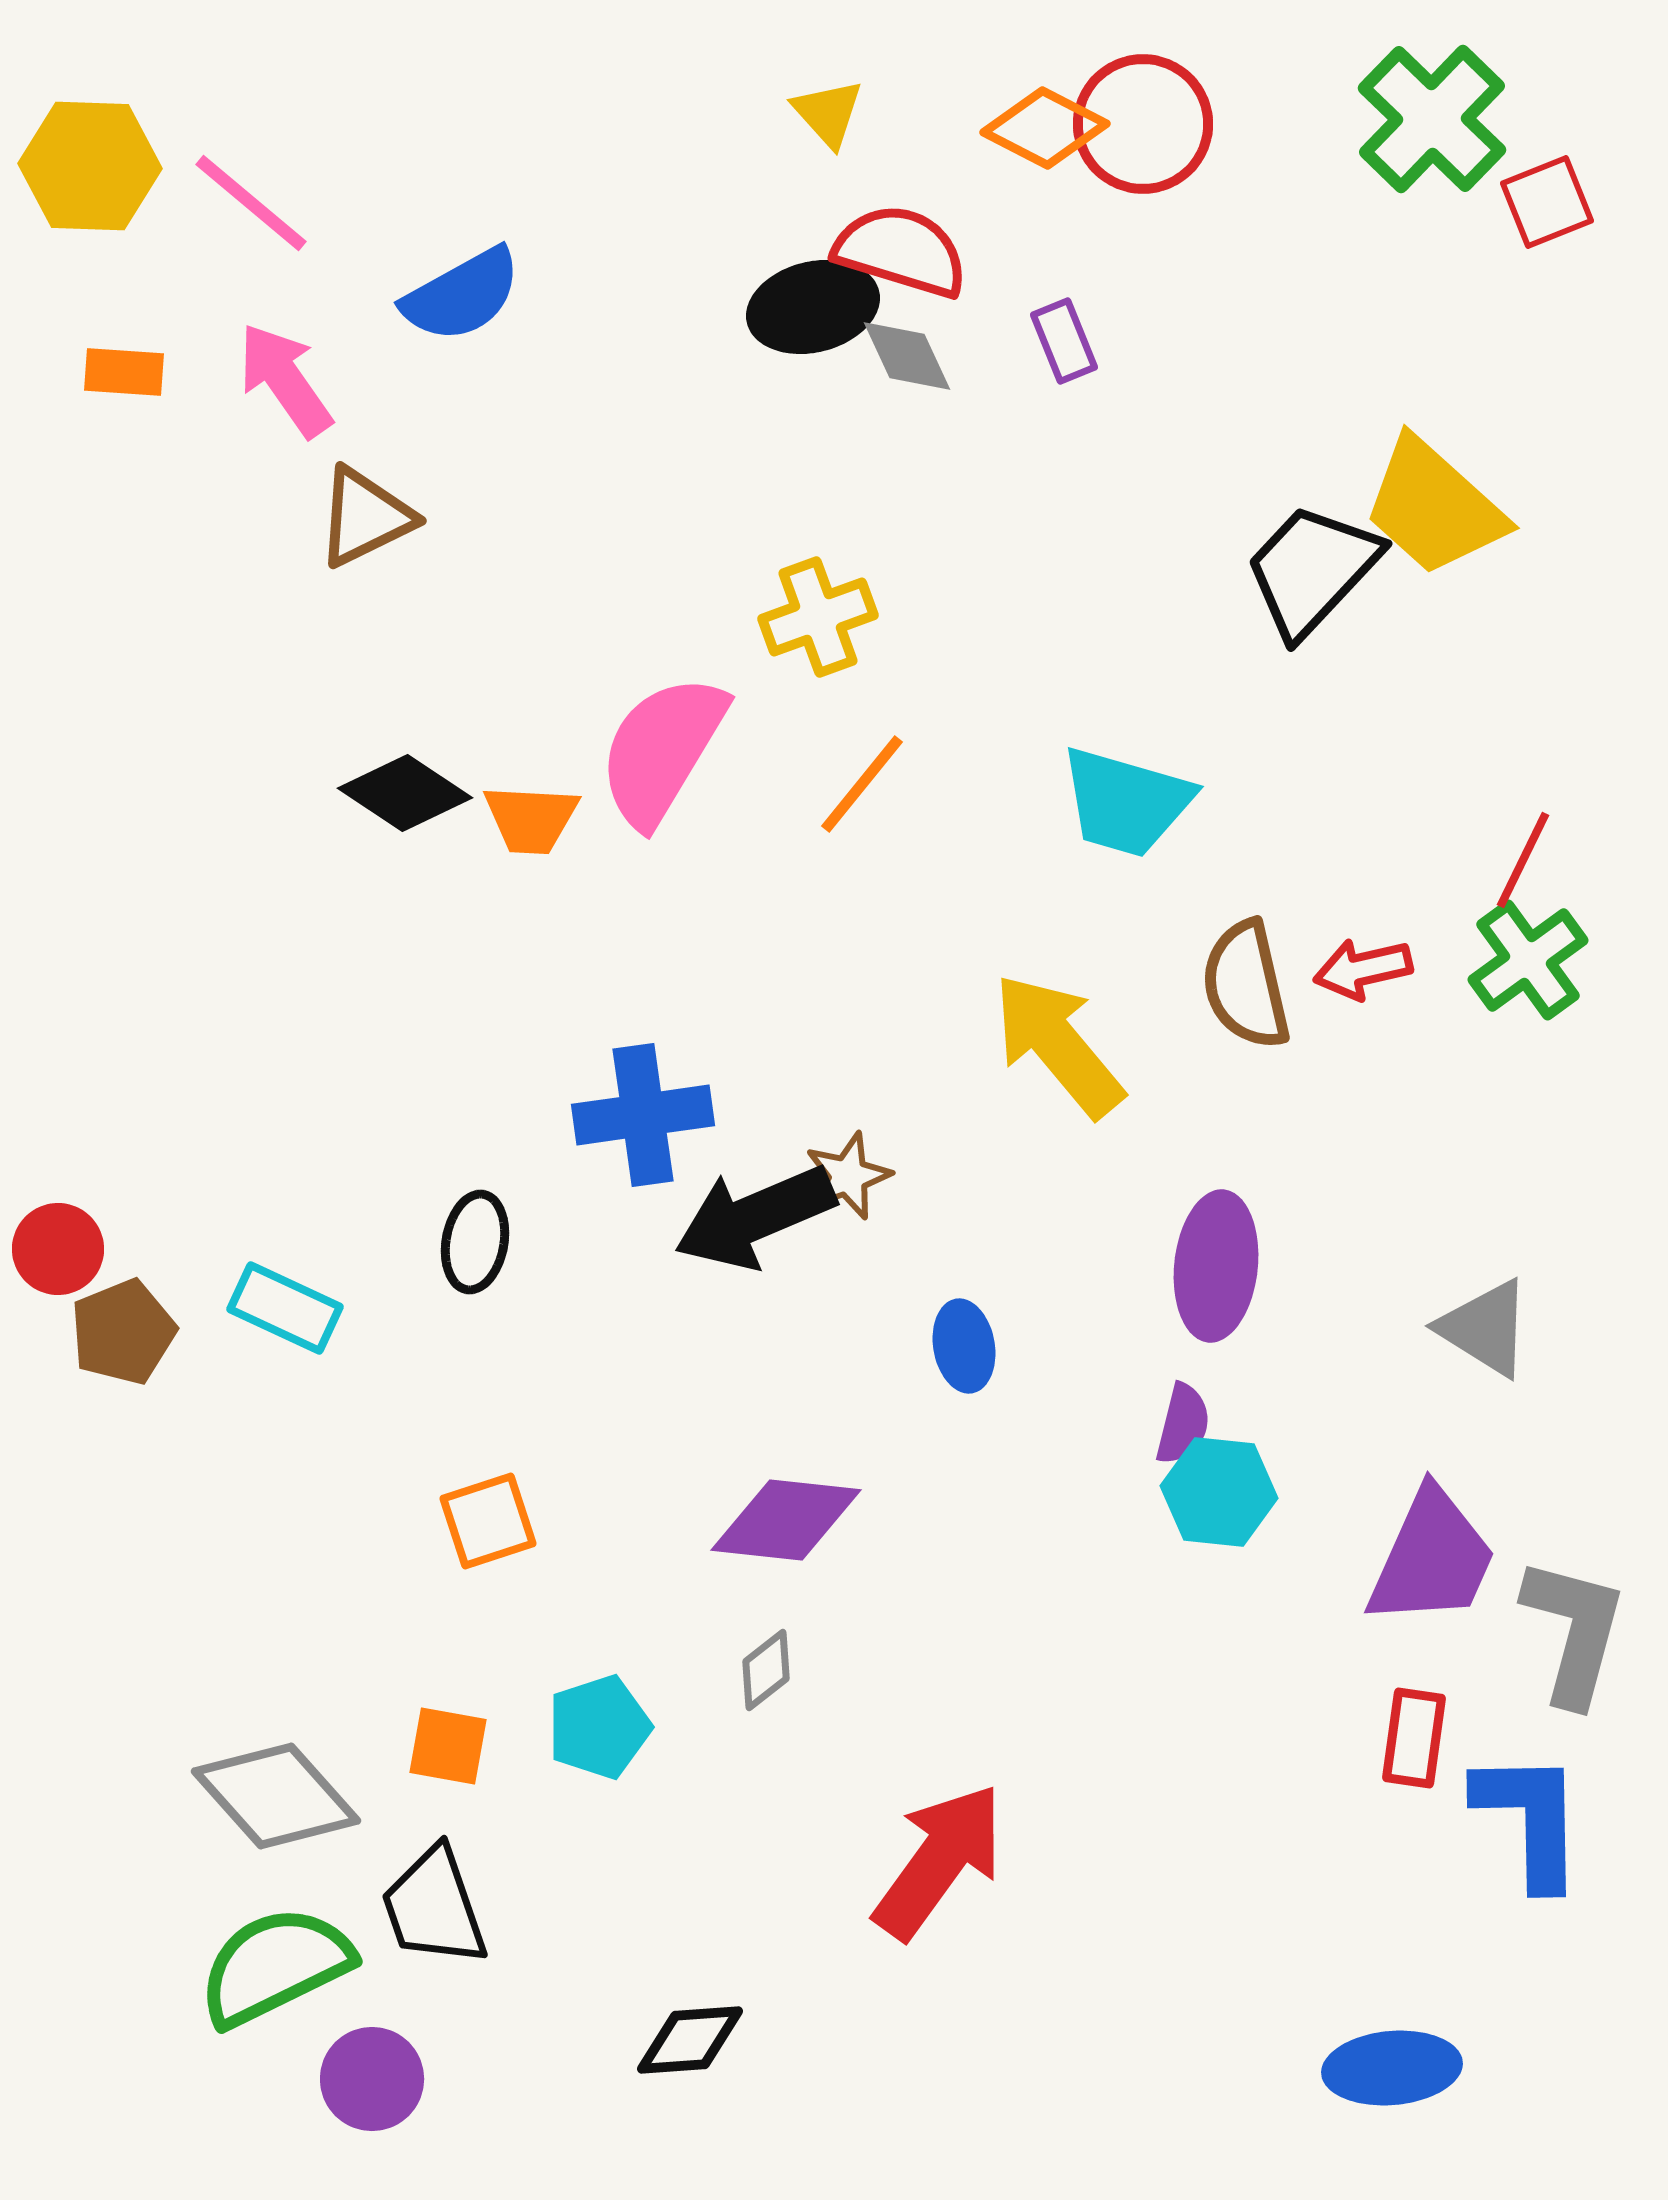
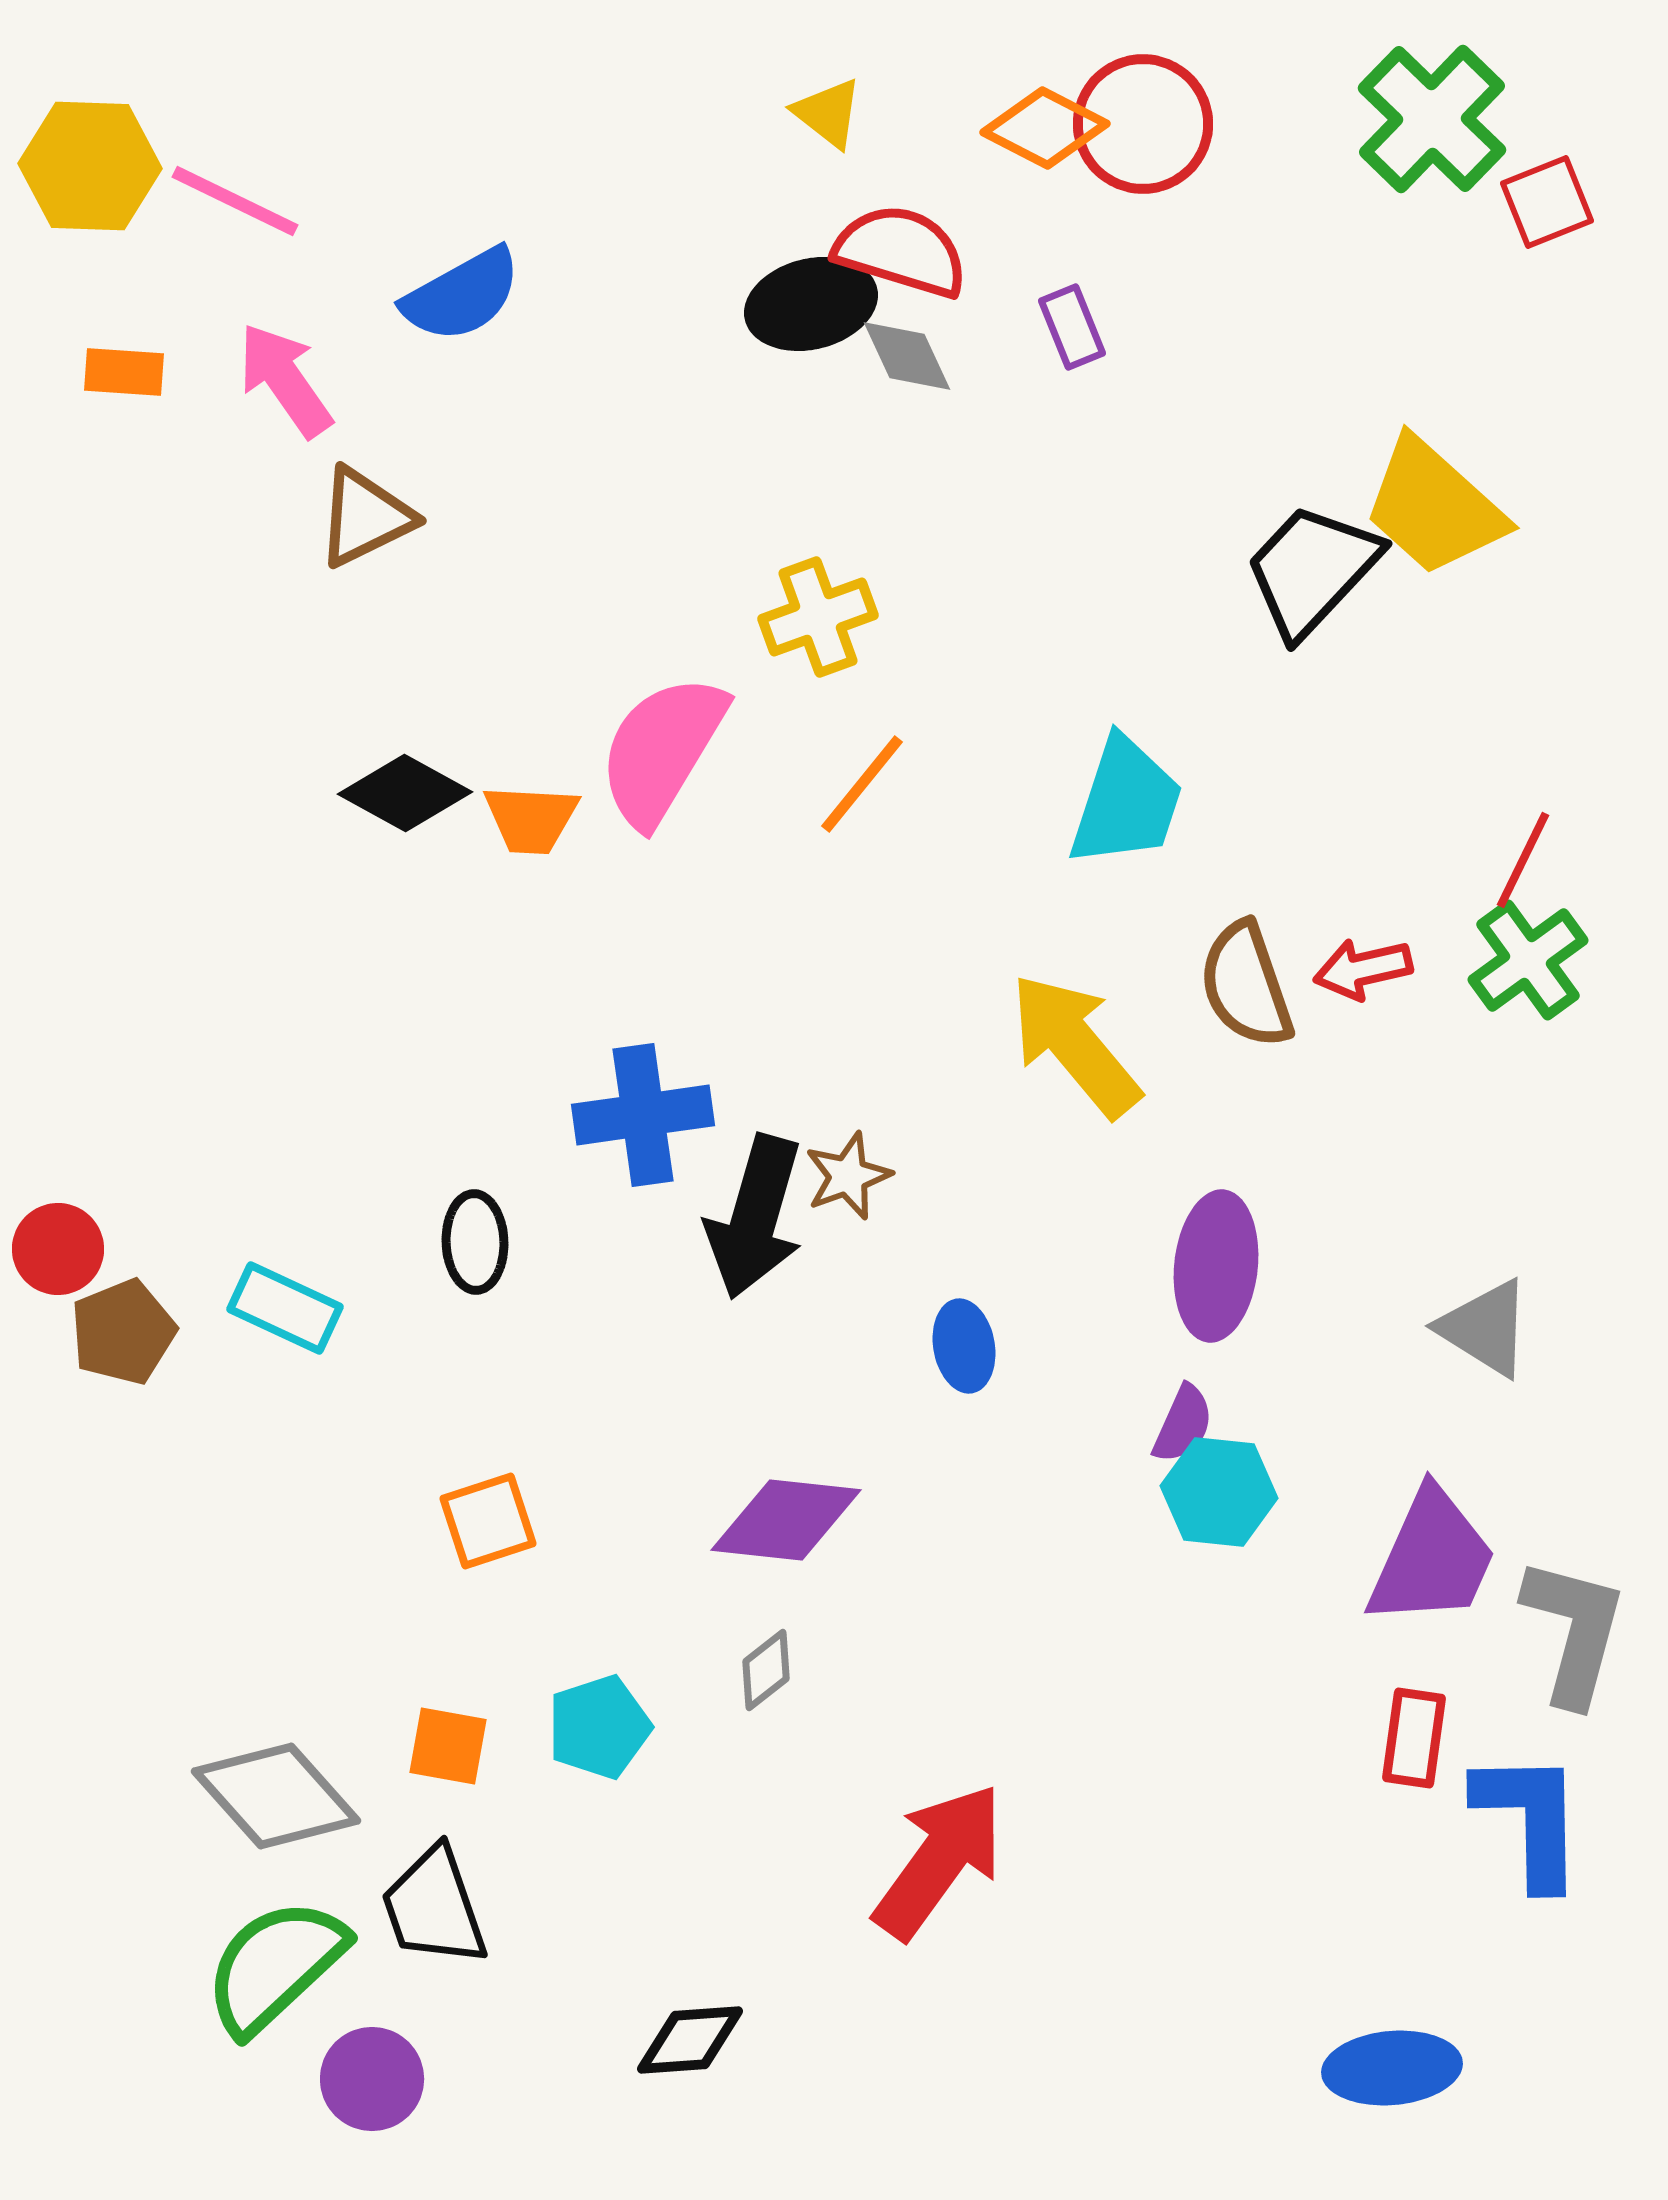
yellow triangle at (828, 113): rotated 10 degrees counterclockwise
pink line at (251, 203): moved 16 px left, 2 px up; rotated 14 degrees counterclockwise
black ellipse at (813, 307): moved 2 px left, 3 px up
purple rectangle at (1064, 341): moved 8 px right, 14 px up
black diamond at (405, 793): rotated 5 degrees counterclockwise
cyan trapezoid at (1126, 802): rotated 88 degrees counterclockwise
brown semicircle at (1246, 985): rotated 6 degrees counterclockwise
yellow arrow at (1058, 1045): moved 17 px right
black arrow at (755, 1217): rotated 51 degrees counterclockwise
black ellipse at (475, 1242): rotated 12 degrees counterclockwise
purple semicircle at (1183, 1424): rotated 10 degrees clockwise
green semicircle at (275, 1966): rotated 17 degrees counterclockwise
